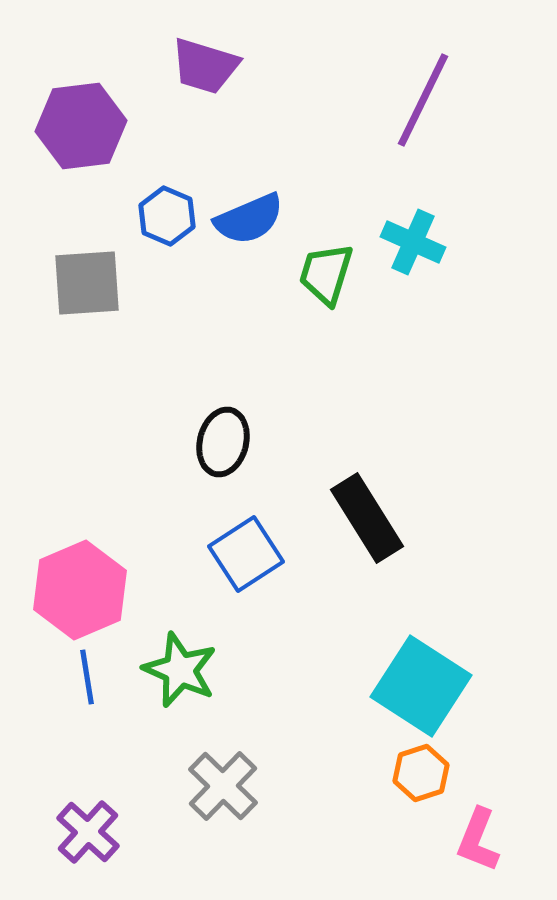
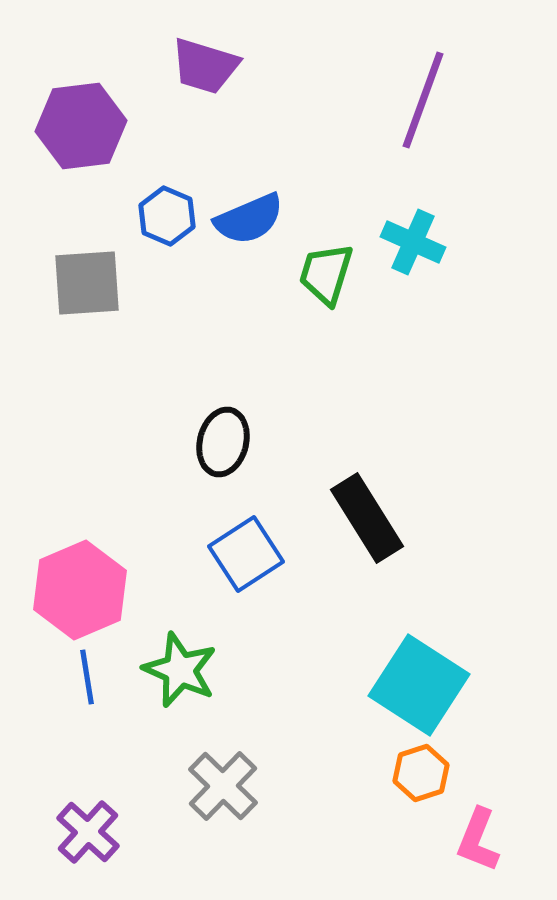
purple line: rotated 6 degrees counterclockwise
cyan square: moved 2 px left, 1 px up
